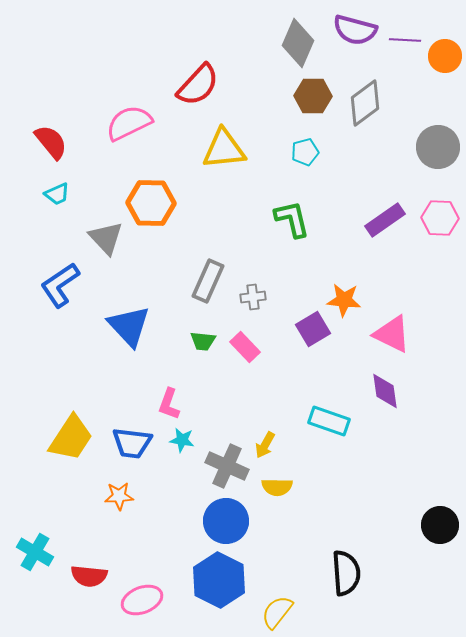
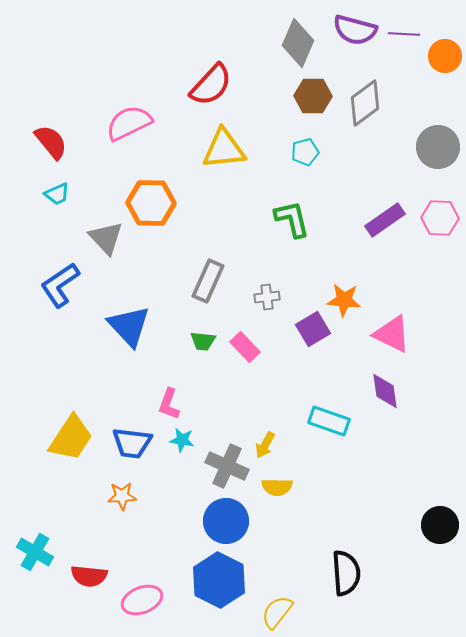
purple line at (405, 40): moved 1 px left, 6 px up
red semicircle at (198, 85): moved 13 px right
gray cross at (253, 297): moved 14 px right
orange star at (119, 496): moved 3 px right
